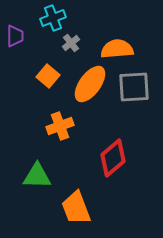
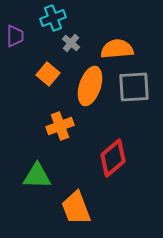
gray cross: rotated 12 degrees counterclockwise
orange square: moved 2 px up
orange ellipse: moved 2 px down; rotated 18 degrees counterclockwise
